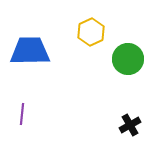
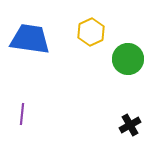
blue trapezoid: moved 12 px up; rotated 9 degrees clockwise
